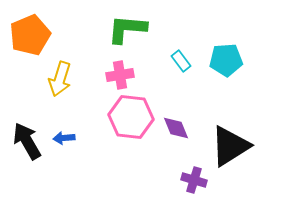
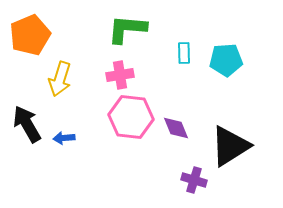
cyan rectangle: moved 3 px right, 8 px up; rotated 35 degrees clockwise
black arrow: moved 17 px up
